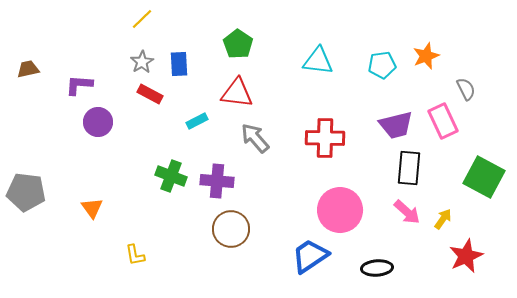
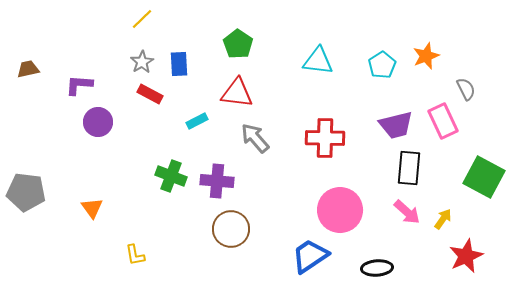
cyan pentagon: rotated 24 degrees counterclockwise
